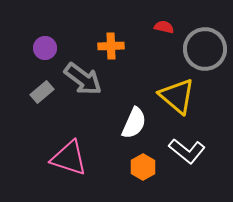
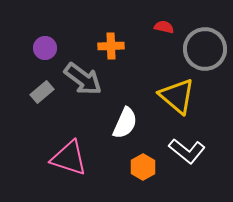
white semicircle: moved 9 px left
